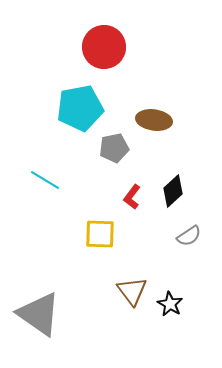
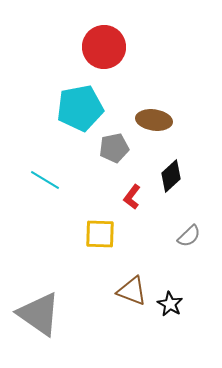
black diamond: moved 2 px left, 15 px up
gray semicircle: rotated 10 degrees counterclockwise
brown triangle: rotated 32 degrees counterclockwise
